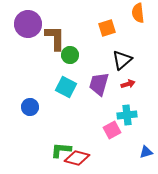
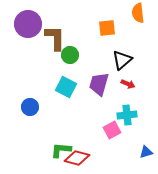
orange square: rotated 12 degrees clockwise
red arrow: rotated 40 degrees clockwise
